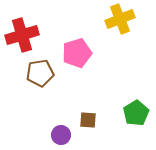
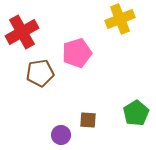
red cross: moved 3 px up; rotated 12 degrees counterclockwise
